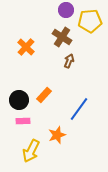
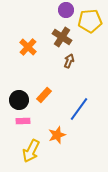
orange cross: moved 2 px right
